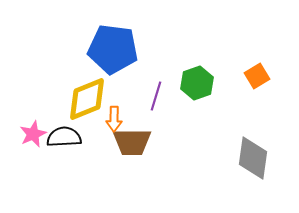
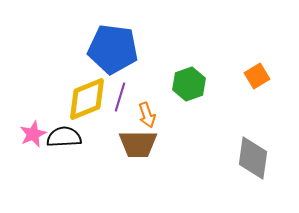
green hexagon: moved 8 px left, 1 px down
purple line: moved 36 px left, 1 px down
orange arrow: moved 33 px right, 4 px up; rotated 20 degrees counterclockwise
brown trapezoid: moved 6 px right, 2 px down
